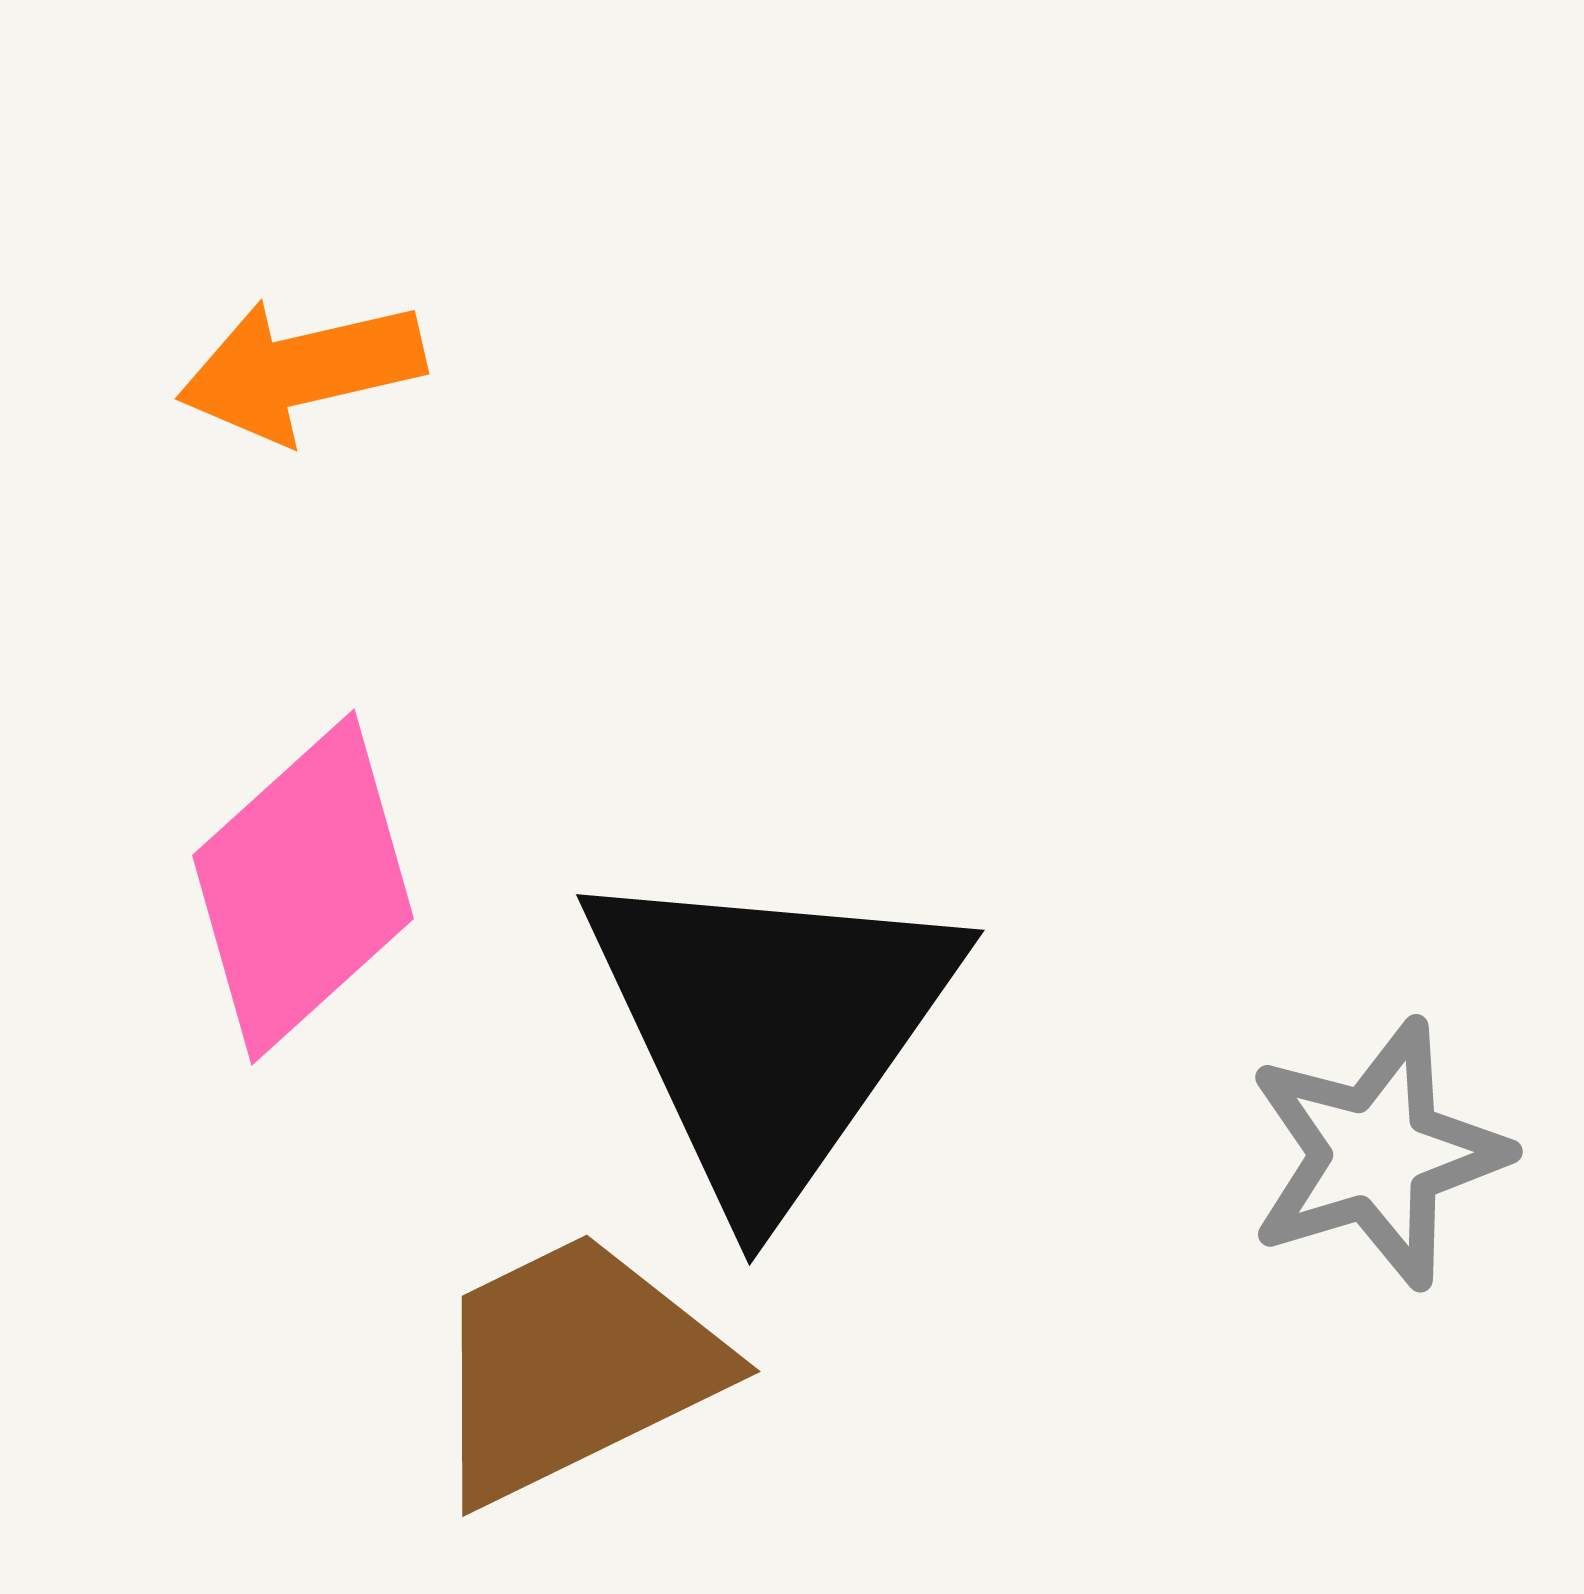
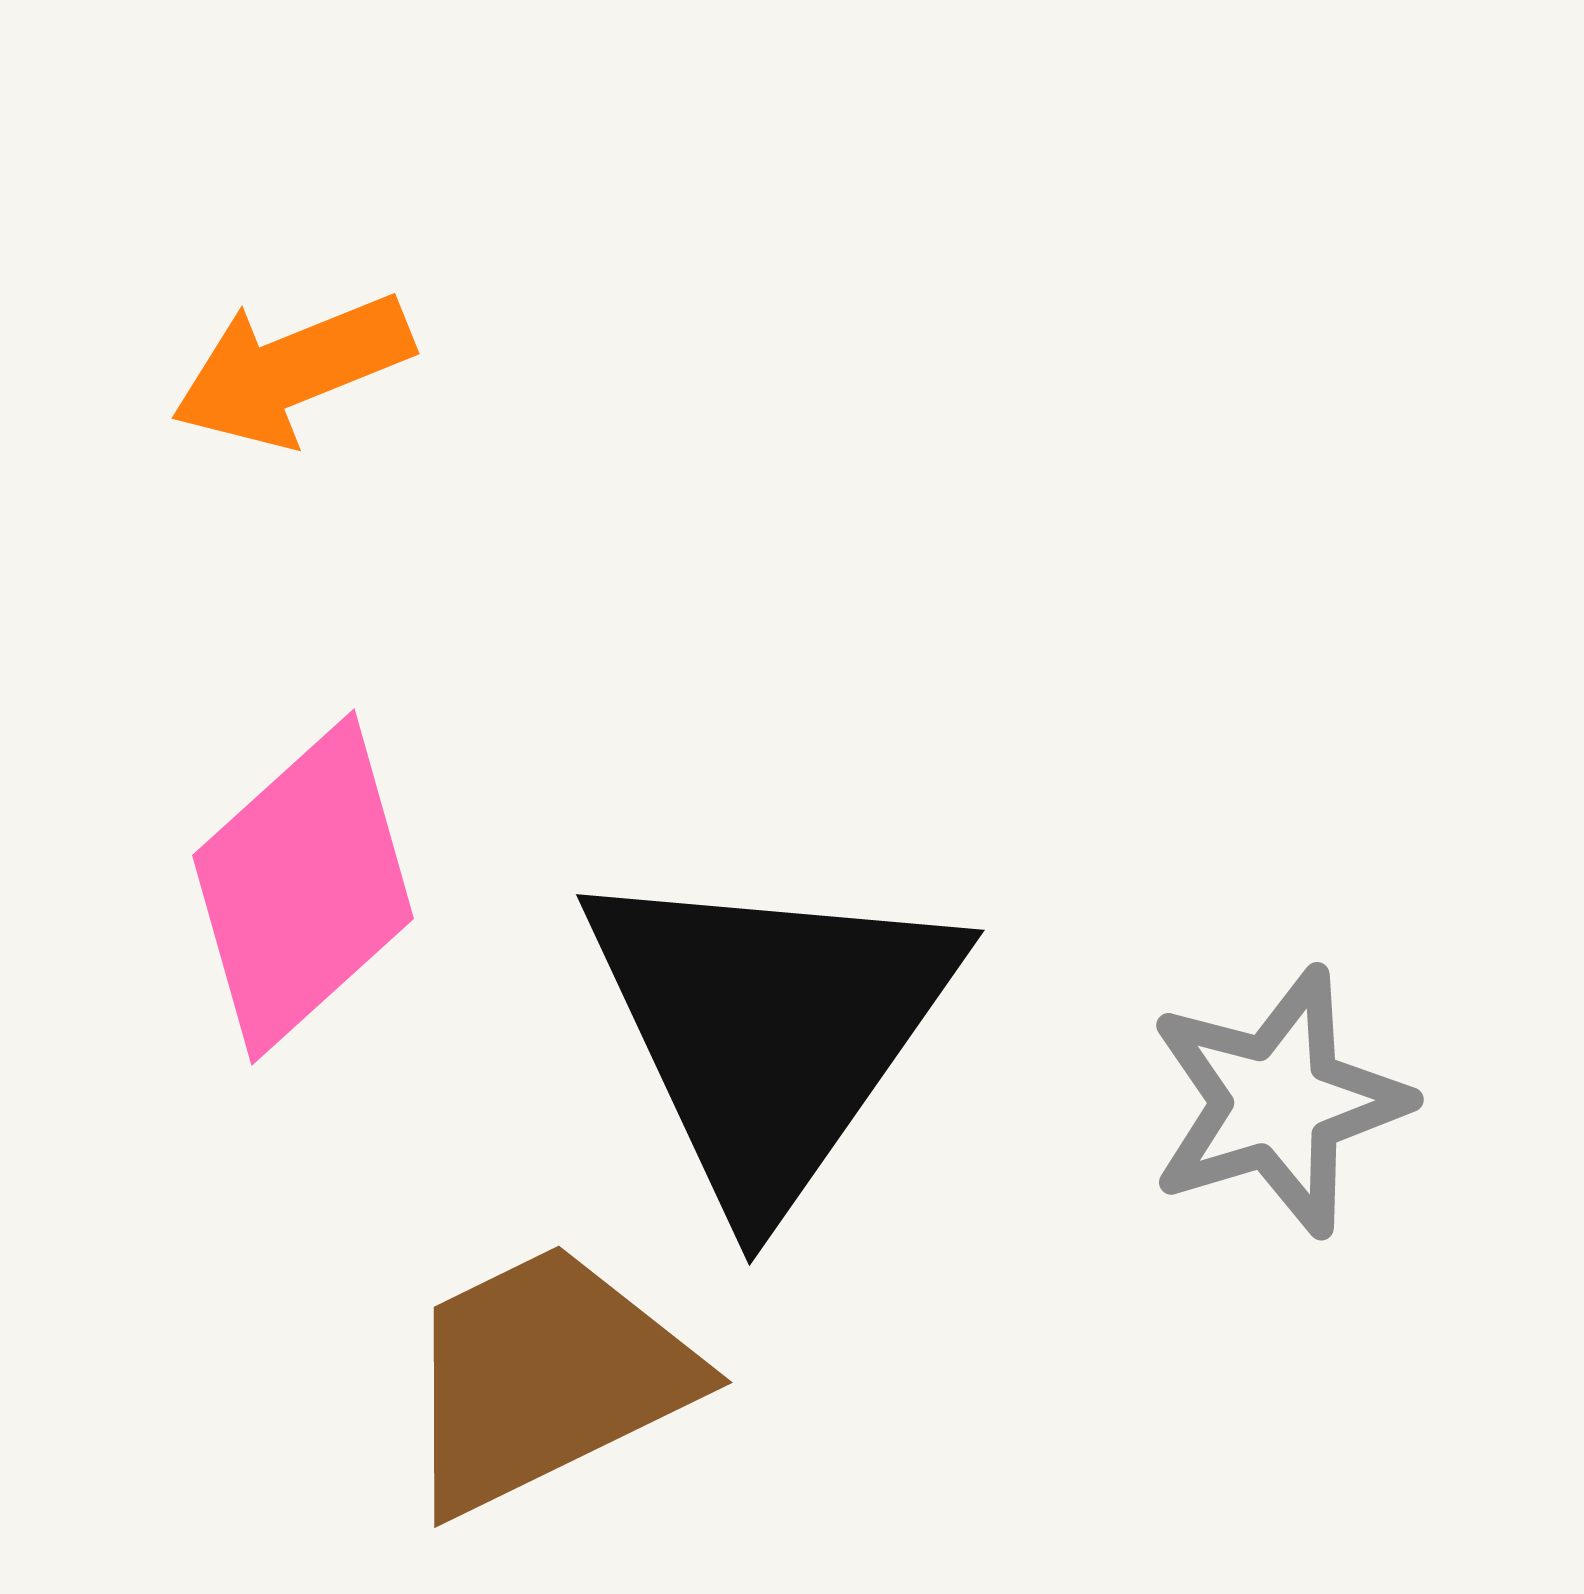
orange arrow: moved 9 px left; rotated 9 degrees counterclockwise
gray star: moved 99 px left, 52 px up
brown trapezoid: moved 28 px left, 11 px down
